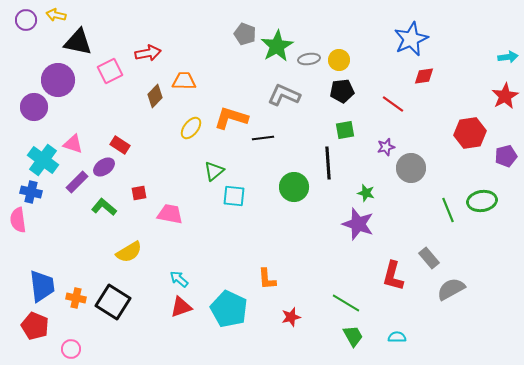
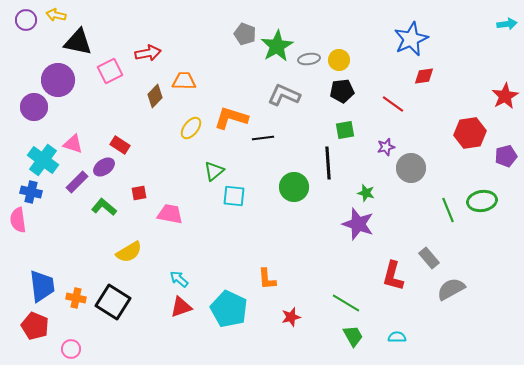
cyan arrow at (508, 57): moved 1 px left, 33 px up
